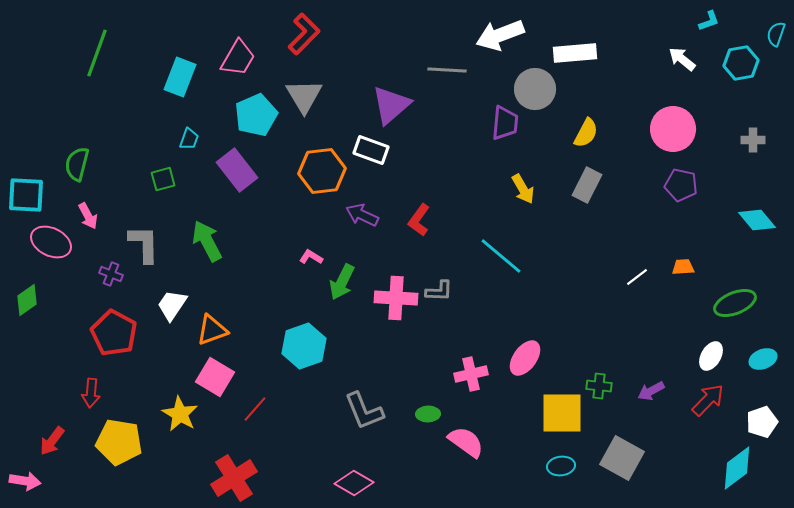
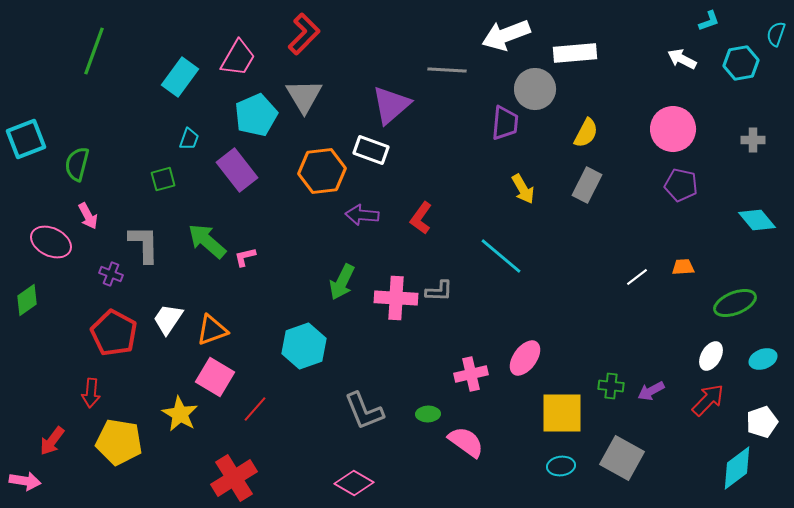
white arrow at (500, 35): moved 6 px right
green line at (97, 53): moved 3 px left, 2 px up
white arrow at (682, 59): rotated 12 degrees counterclockwise
cyan rectangle at (180, 77): rotated 15 degrees clockwise
cyan square at (26, 195): moved 56 px up; rotated 24 degrees counterclockwise
purple arrow at (362, 215): rotated 20 degrees counterclockwise
red L-shape at (419, 220): moved 2 px right, 2 px up
green arrow at (207, 241): rotated 21 degrees counterclockwise
pink L-shape at (311, 257): moved 66 px left; rotated 45 degrees counterclockwise
white trapezoid at (172, 305): moved 4 px left, 14 px down
green cross at (599, 386): moved 12 px right
